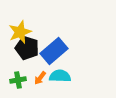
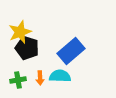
blue rectangle: moved 17 px right
orange arrow: rotated 40 degrees counterclockwise
